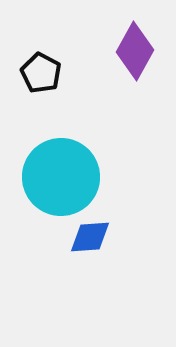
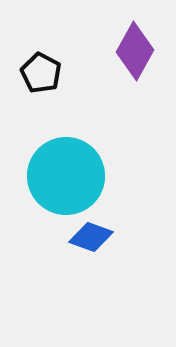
cyan circle: moved 5 px right, 1 px up
blue diamond: moved 1 px right; rotated 24 degrees clockwise
